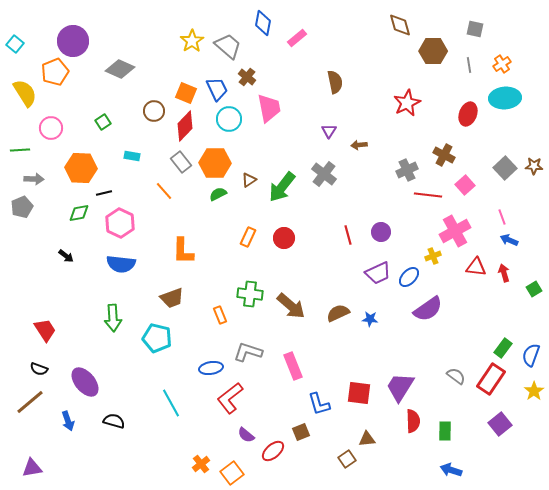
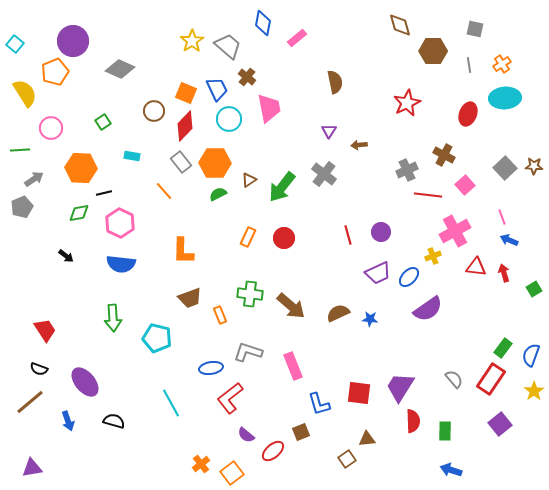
gray arrow at (34, 179): rotated 36 degrees counterclockwise
brown trapezoid at (172, 298): moved 18 px right
gray semicircle at (456, 376): moved 2 px left, 3 px down; rotated 12 degrees clockwise
